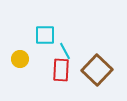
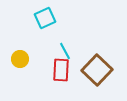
cyan square: moved 17 px up; rotated 25 degrees counterclockwise
